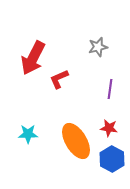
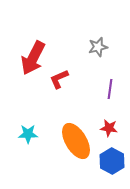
blue hexagon: moved 2 px down
